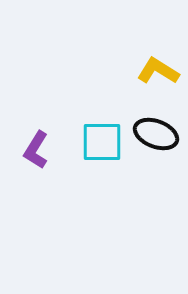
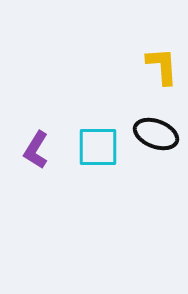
yellow L-shape: moved 4 px right, 5 px up; rotated 54 degrees clockwise
cyan square: moved 4 px left, 5 px down
